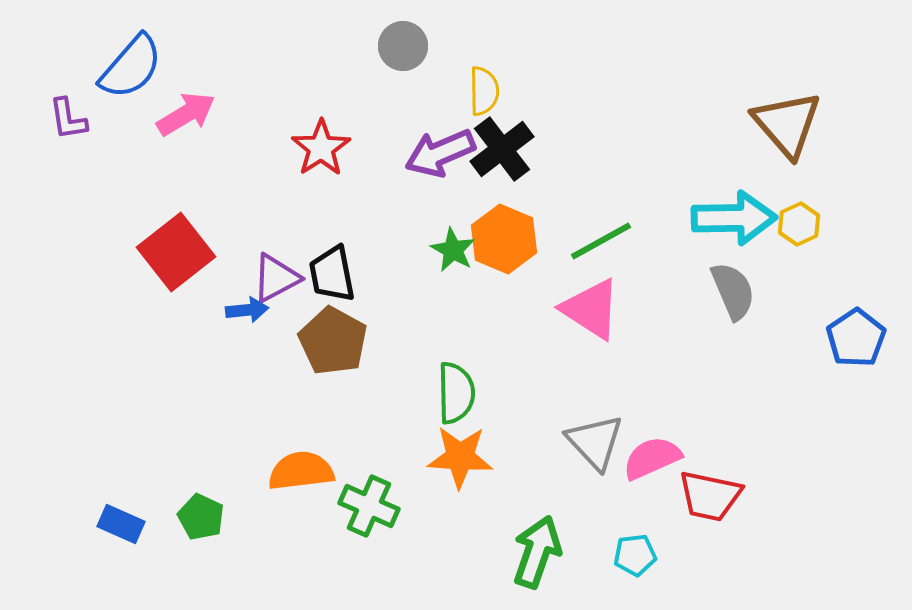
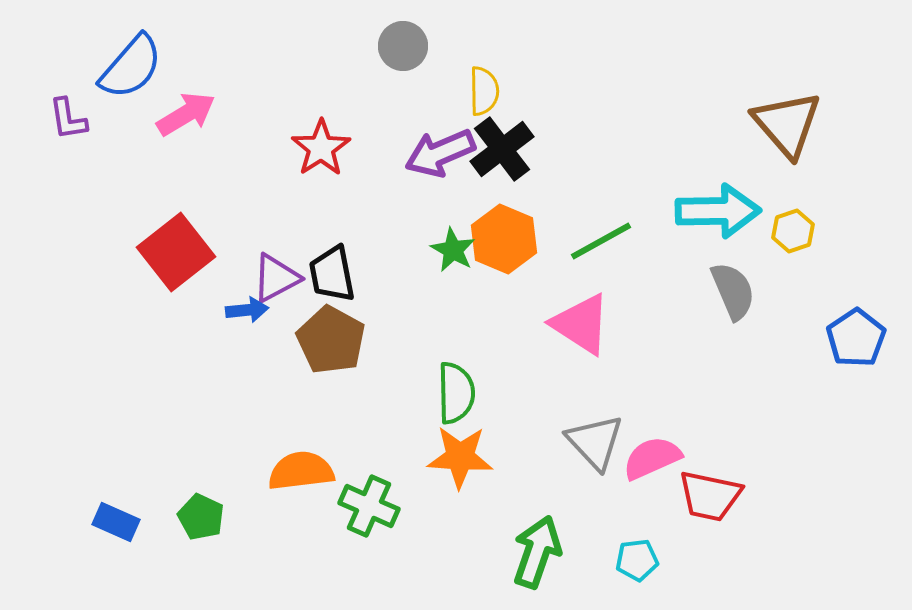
cyan arrow: moved 16 px left, 7 px up
yellow hexagon: moved 6 px left, 7 px down; rotated 6 degrees clockwise
pink triangle: moved 10 px left, 15 px down
brown pentagon: moved 2 px left, 1 px up
blue rectangle: moved 5 px left, 2 px up
cyan pentagon: moved 2 px right, 5 px down
